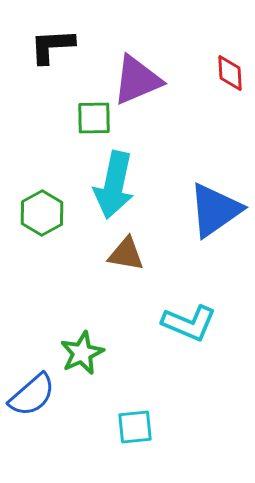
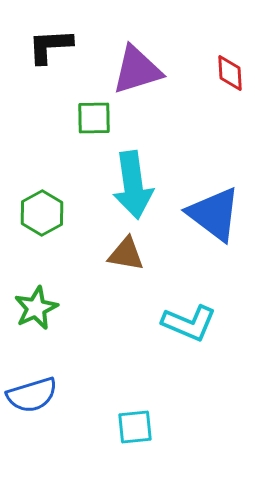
black L-shape: moved 2 px left
purple triangle: moved 10 px up; rotated 6 degrees clockwise
cyan arrow: moved 19 px right; rotated 20 degrees counterclockwise
blue triangle: moved 1 px left, 4 px down; rotated 48 degrees counterclockwise
green star: moved 46 px left, 45 px up
blue semicircle: rotated 24 degrees clockwise
